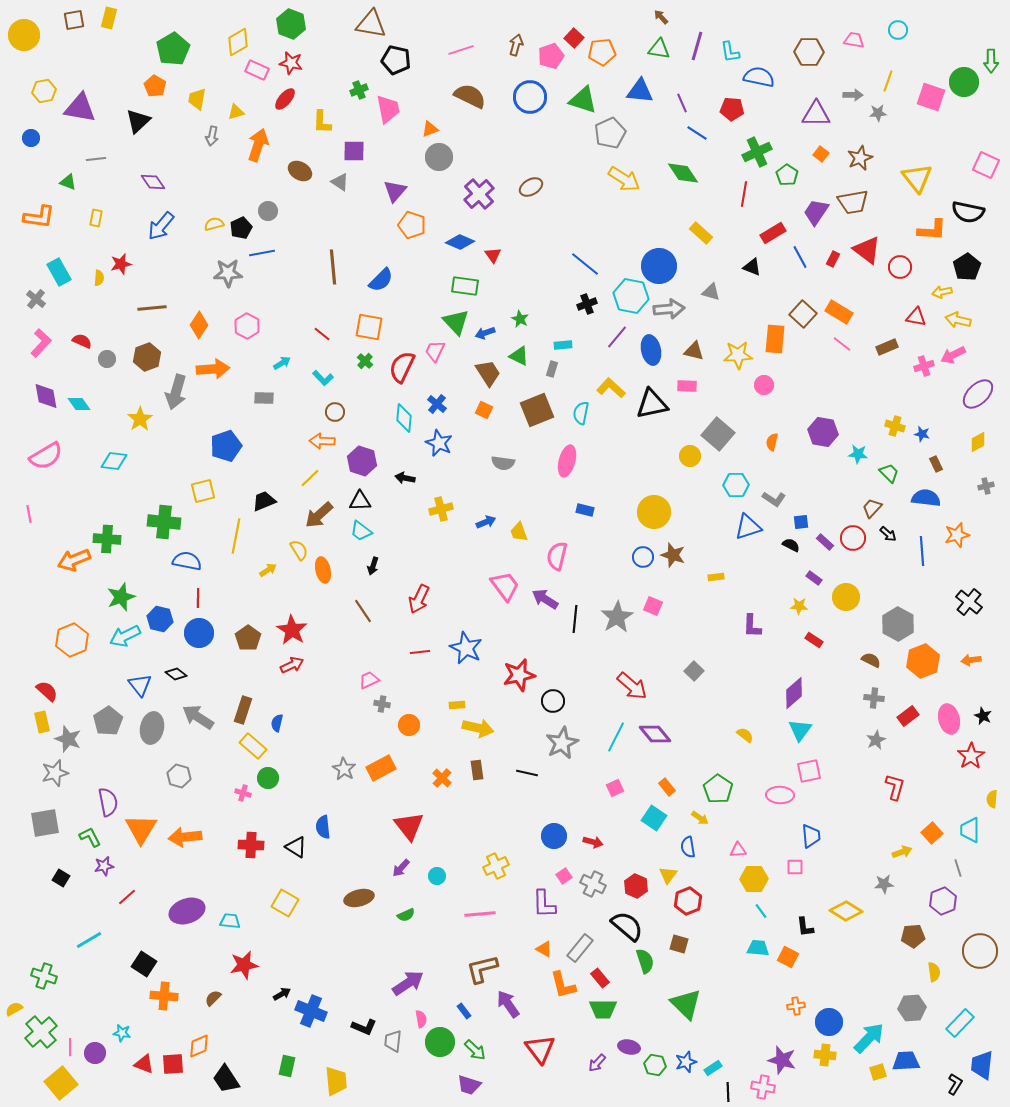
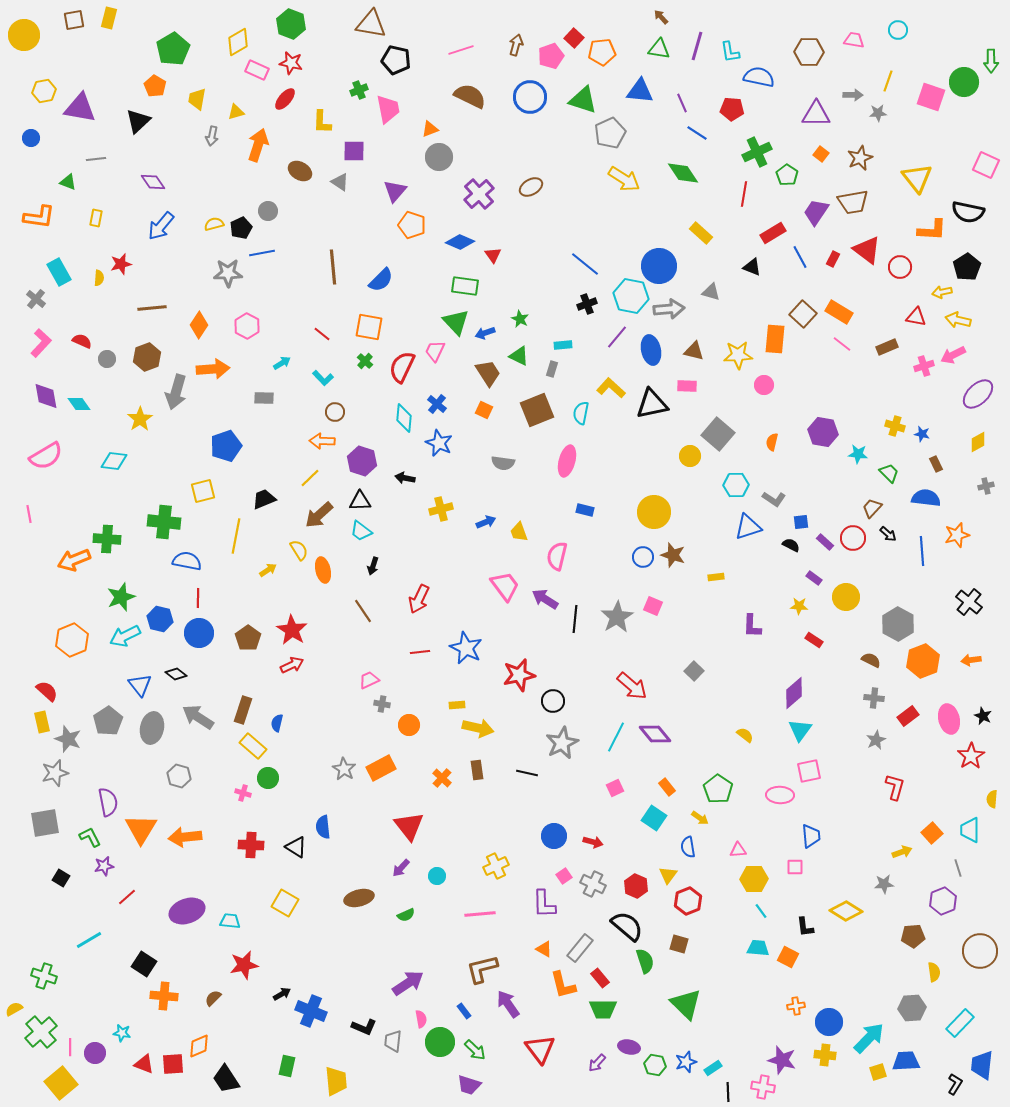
black trapezoid at (264, 501): moved 2 px up
